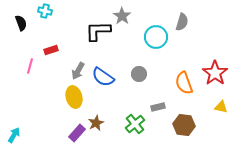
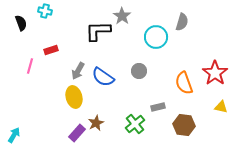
gray circle: moved 3 px up
